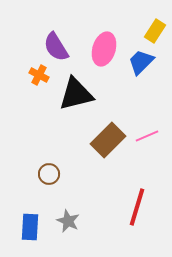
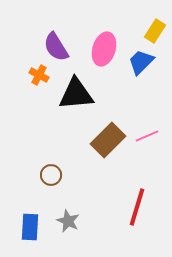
black triangle: rotated 9 degrees clockwise
brown circle: moved 2 px right, 1 px down
